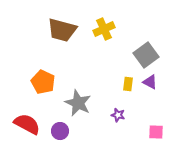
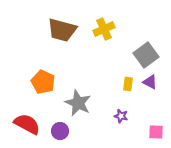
purple star: moved 3 px right, 1 px down
